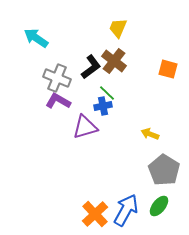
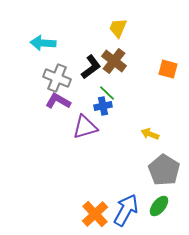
cyan arrow: moved 7 px right, 5 px down; rotated 30 degrees counterclockwise
